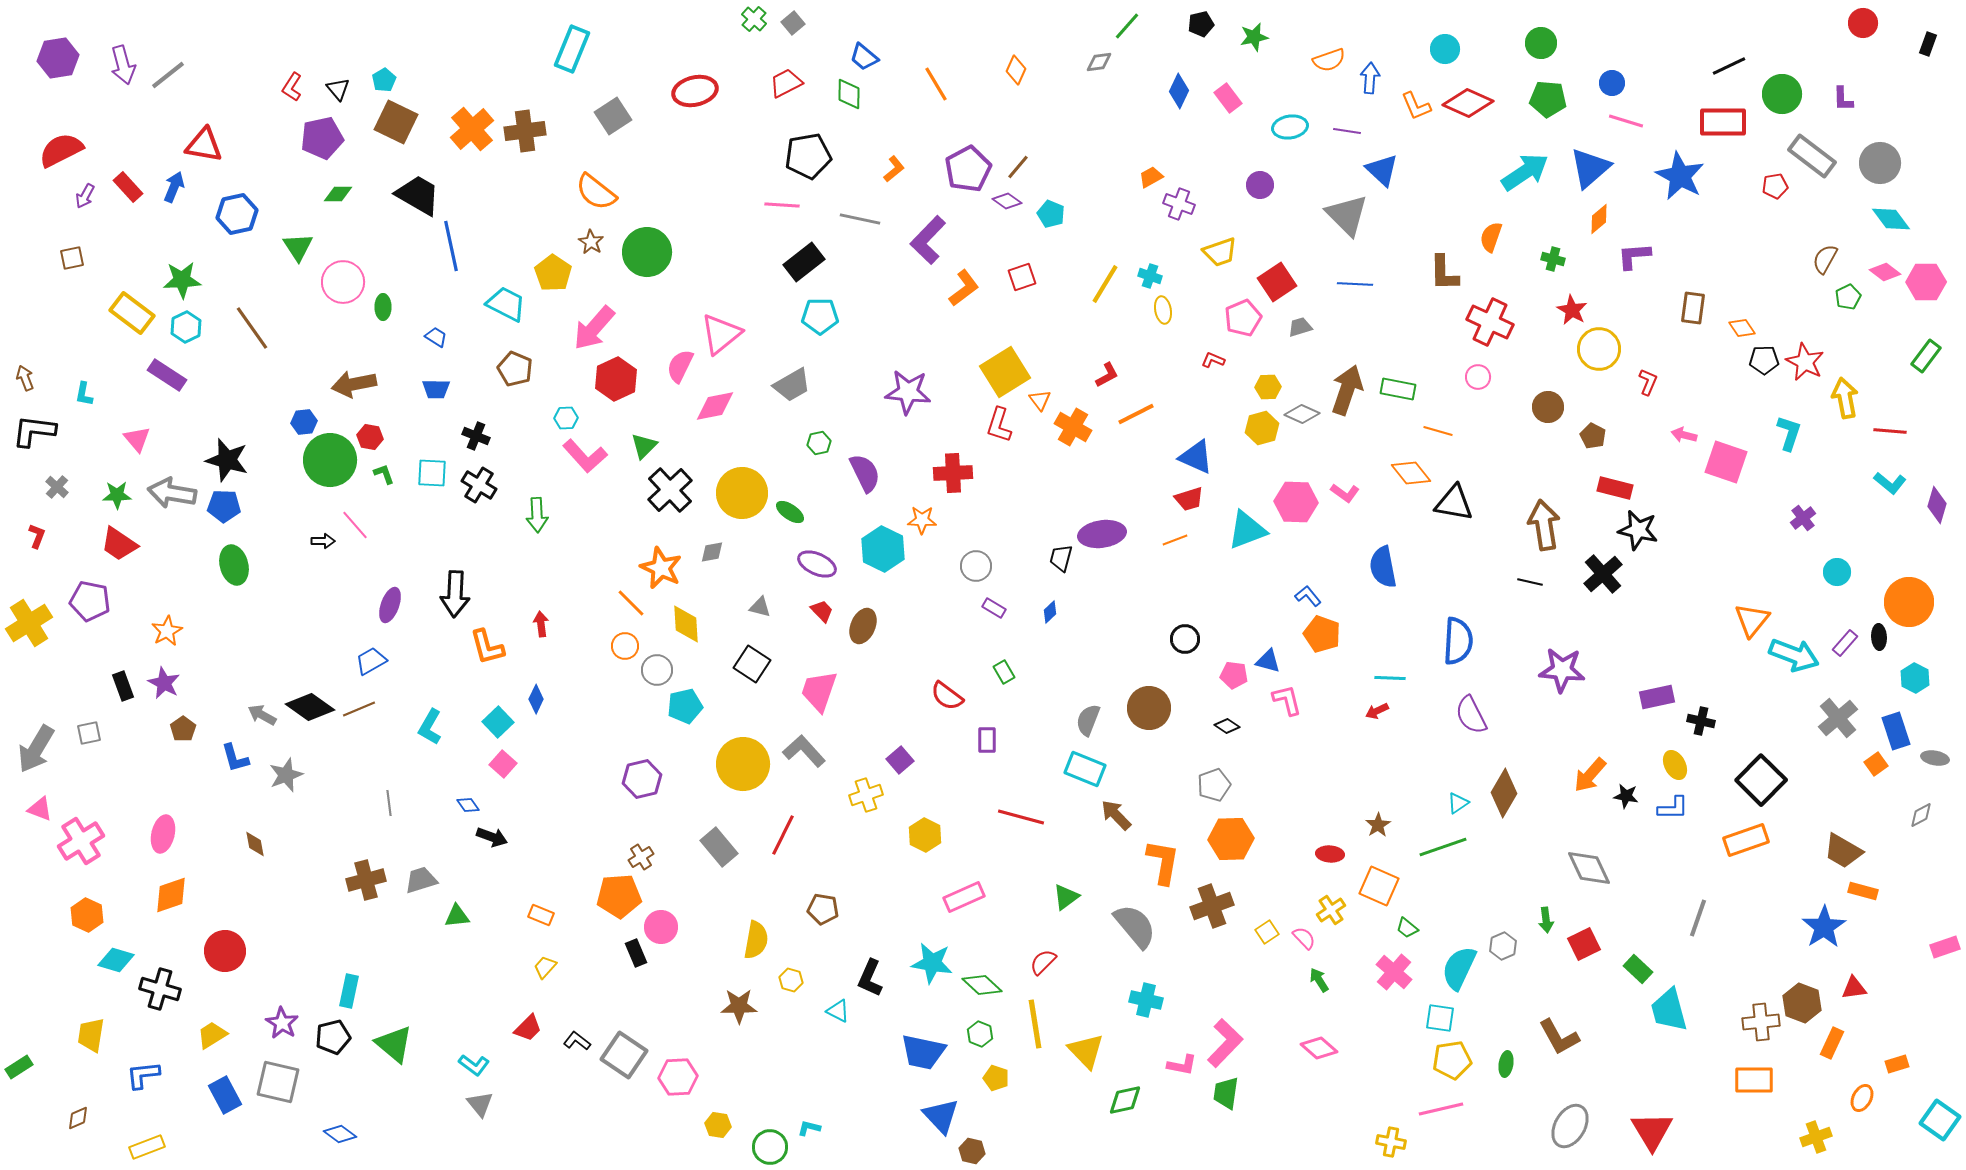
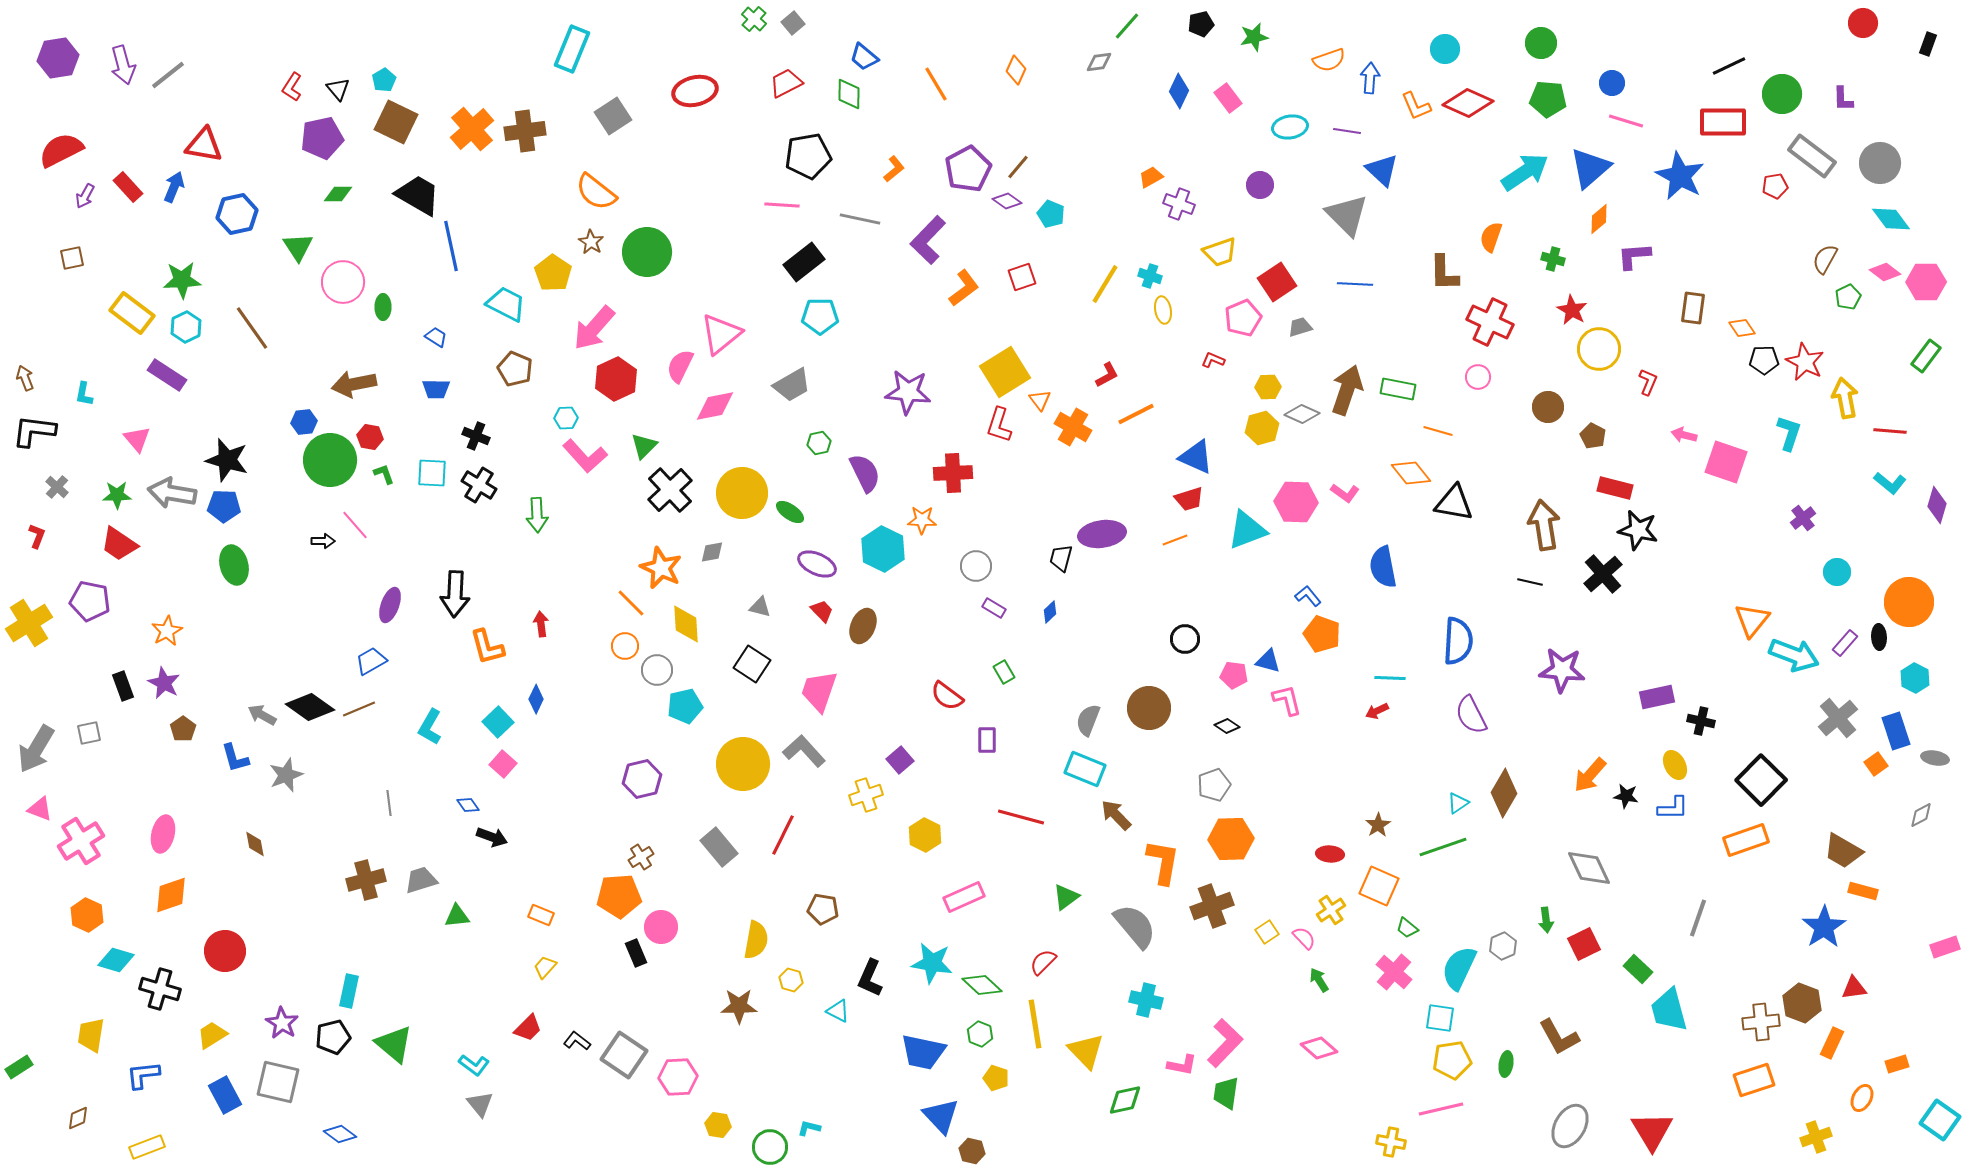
orange rectangle at (1754, 1080): rotated 18 degrees counterclockwise
